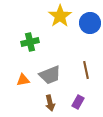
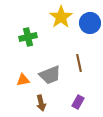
yellow star: moved 1 px right, 1 px down
green cross: moved 2 px left, 5 px up
brown line: moved 7 px left, 7 px up
brown arrow: moved 9 px left
